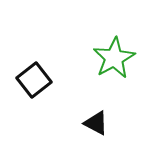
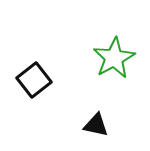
black triangle: moved 2 px down; rotated 16 degrees counterclockwise
